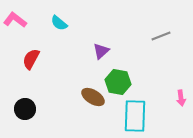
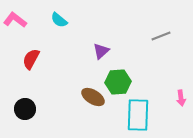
cyan semicircle: moved 3 px up
green hexagon: rotated 15 degrees counterclockwise
cyan rectangle: moved 3 px right, 1 px up
